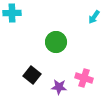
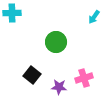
pink cross: rotated 36 degrees counterclockwise
